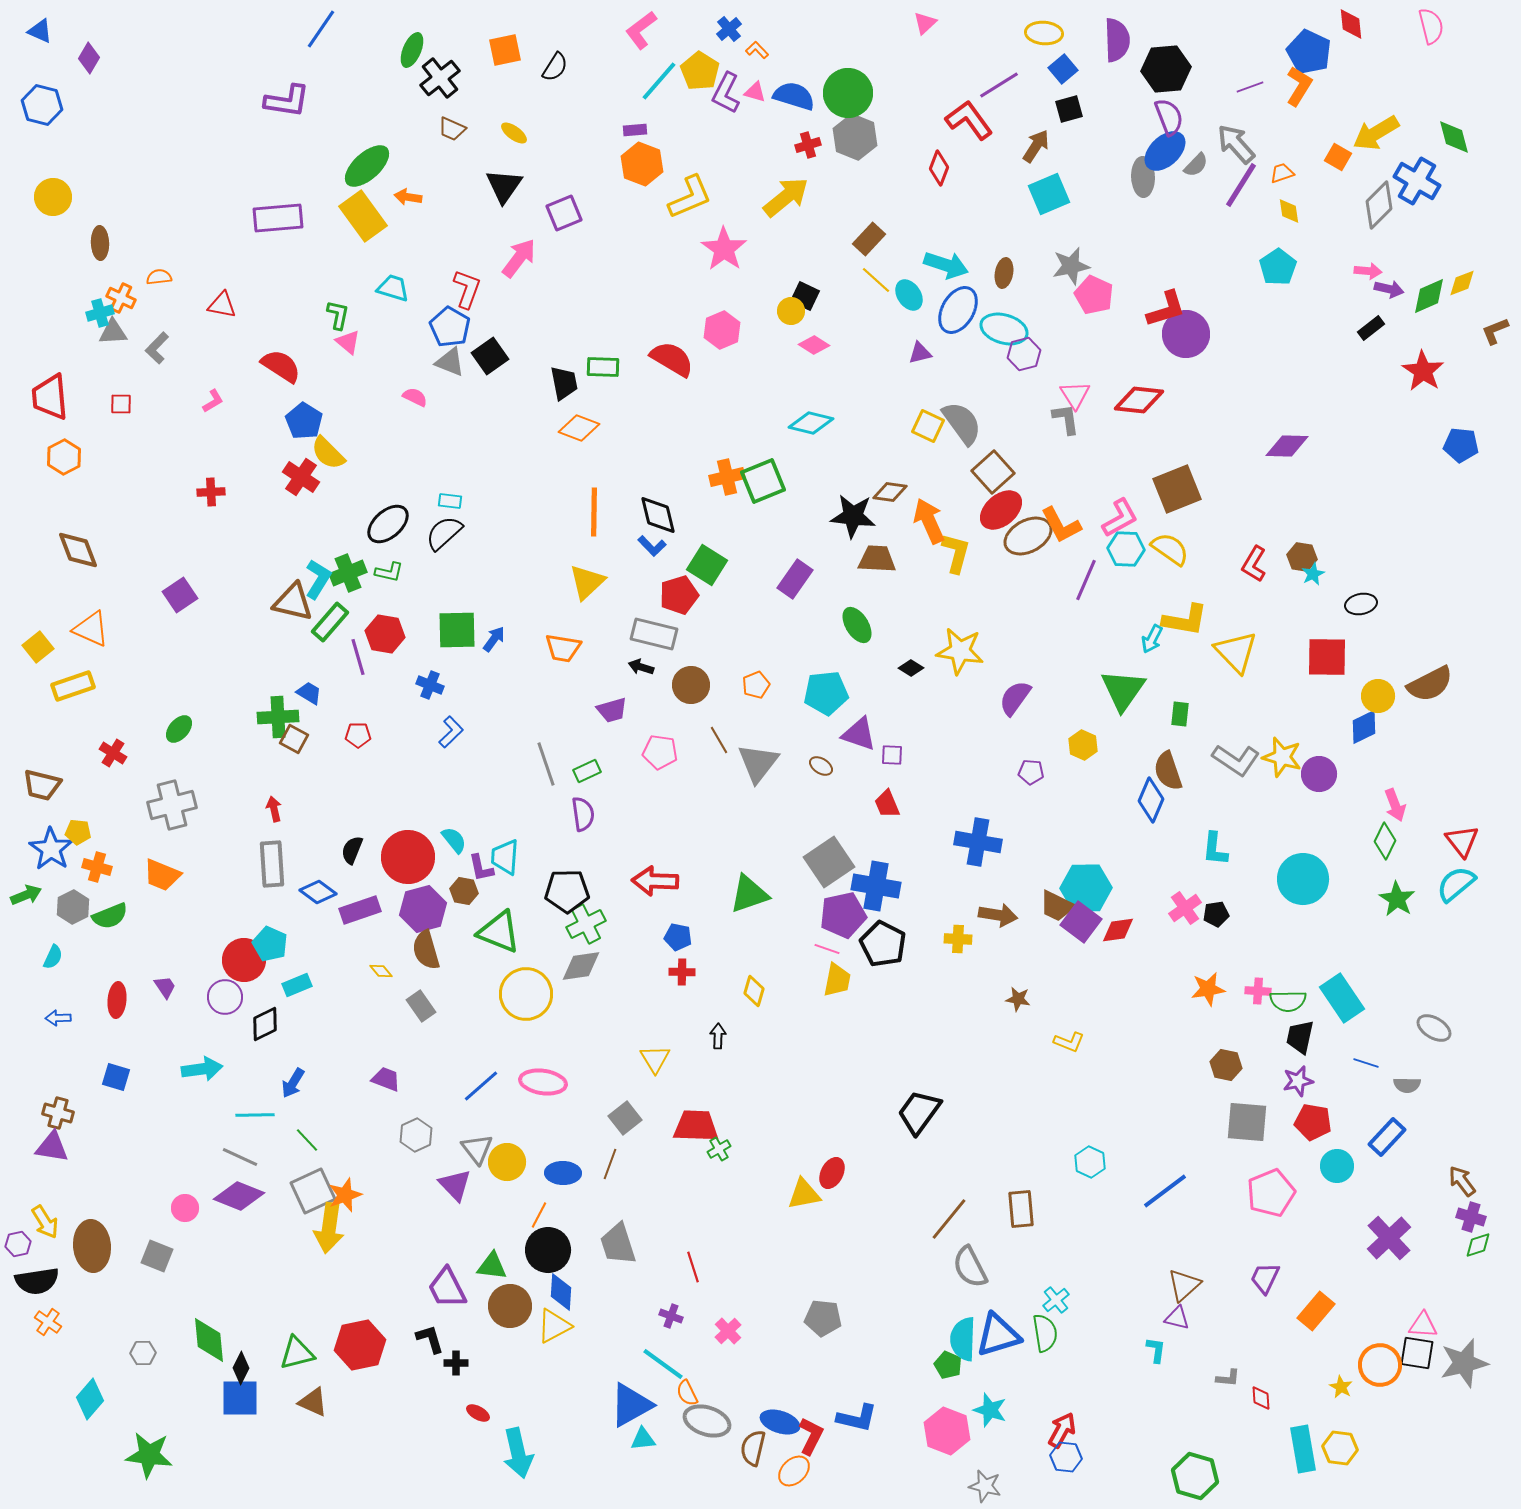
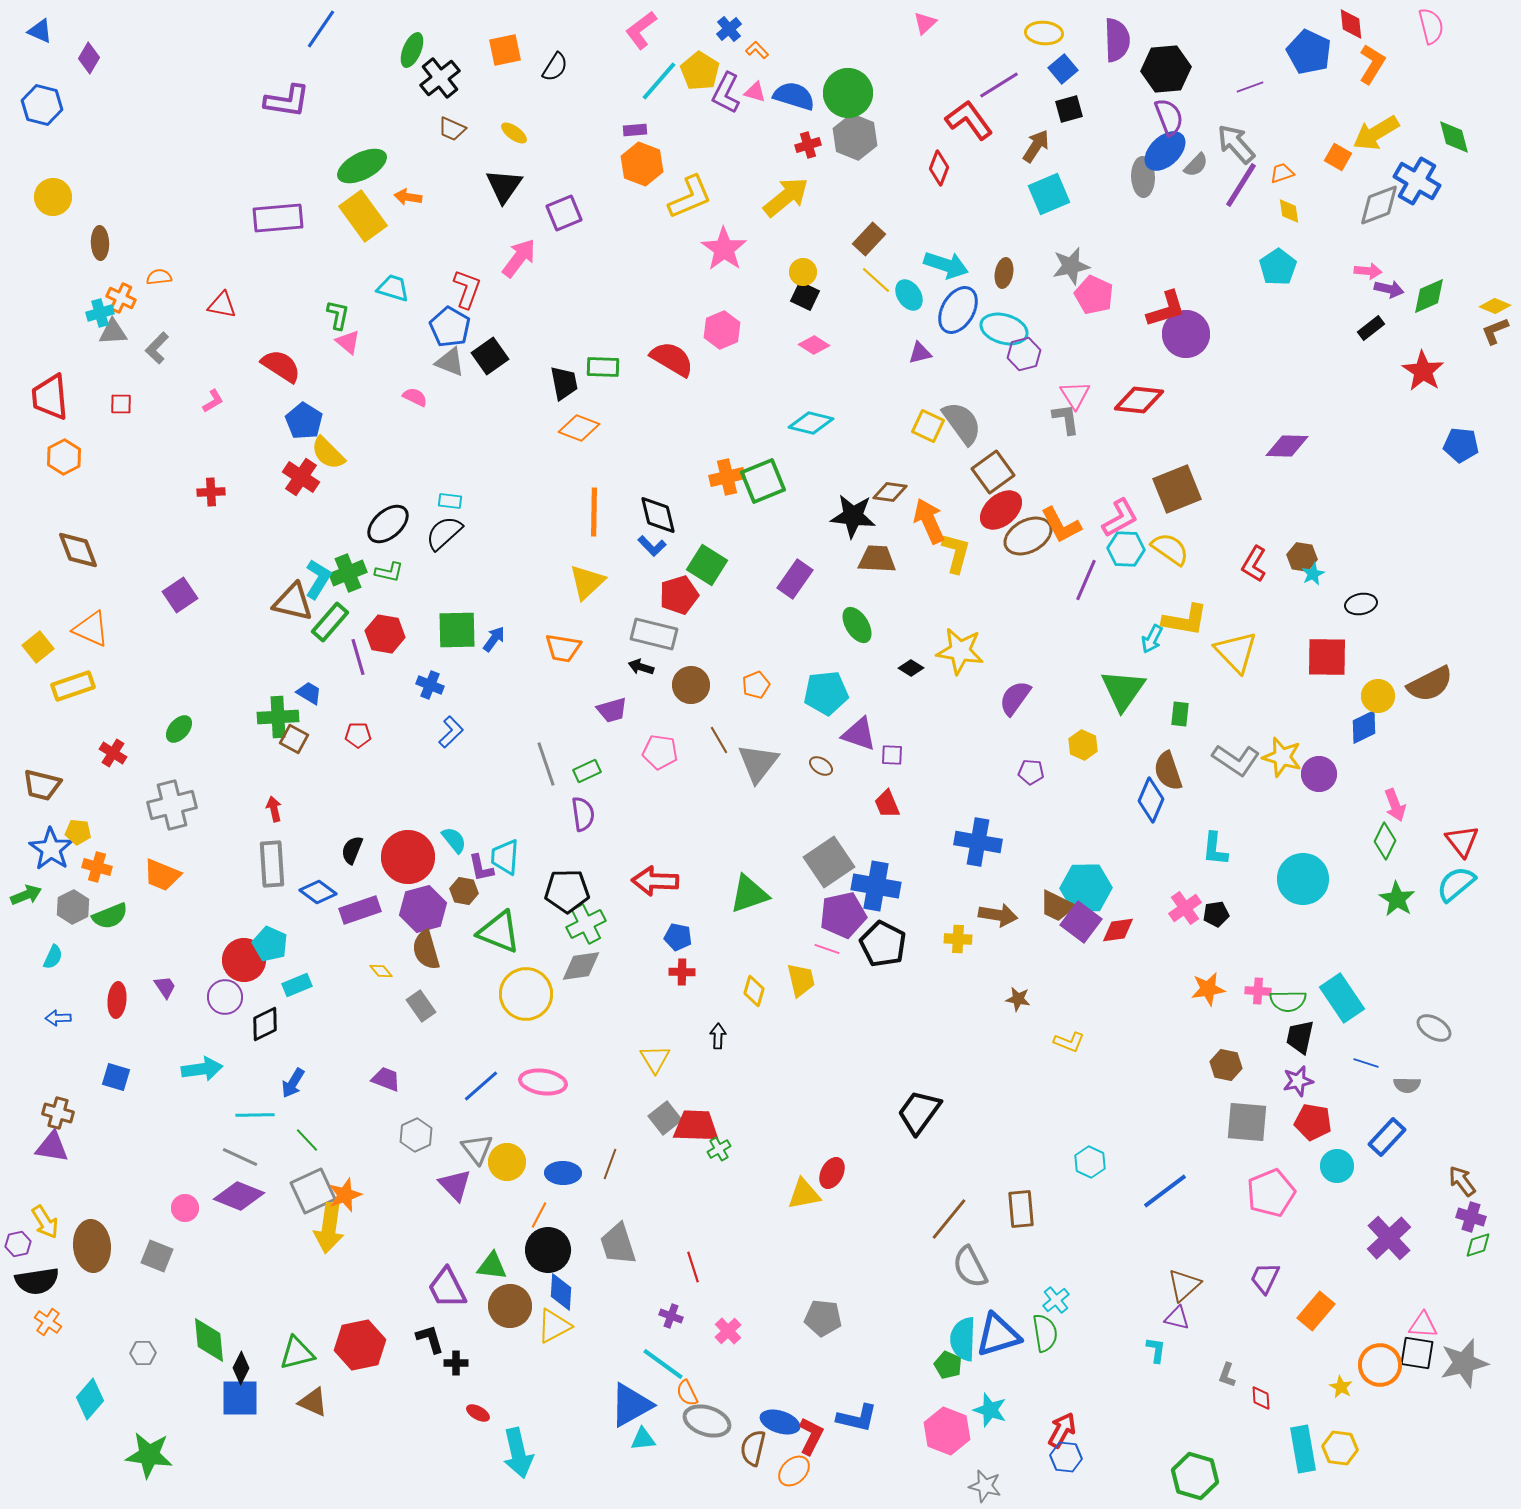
orange L-shape at (1299, 86): moved 73 px right, 22 px up
green ellipse at (367, 166): moved 5 px left; rotated 15 degrees clockwise
gray diamond at (1379, 205): rotated 24 degrees clockwise
yellow diamond at (1462, 283): moved 33 px right, 23 px down; rotated 44 degrees clockwise
yellow circle at (791, 311): moved 12 px right, 39 px up
brown square at (993, 472): rotated 6 degrees clockwise
yellow trapezoid at (837, 980): moved 36 px left; rotated 24 degrees counterclockwise
gray square at (625, 1118): moved 40 px right
gray L-shape at (1228, 1378): moved 1 px left, 3 px up; rotated 105 degrees clockwise
